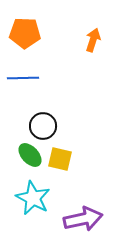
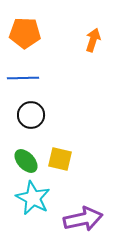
black circle: moved 12 px left, 11 px up
green ellipse: moved 4 px left, 6 px down
